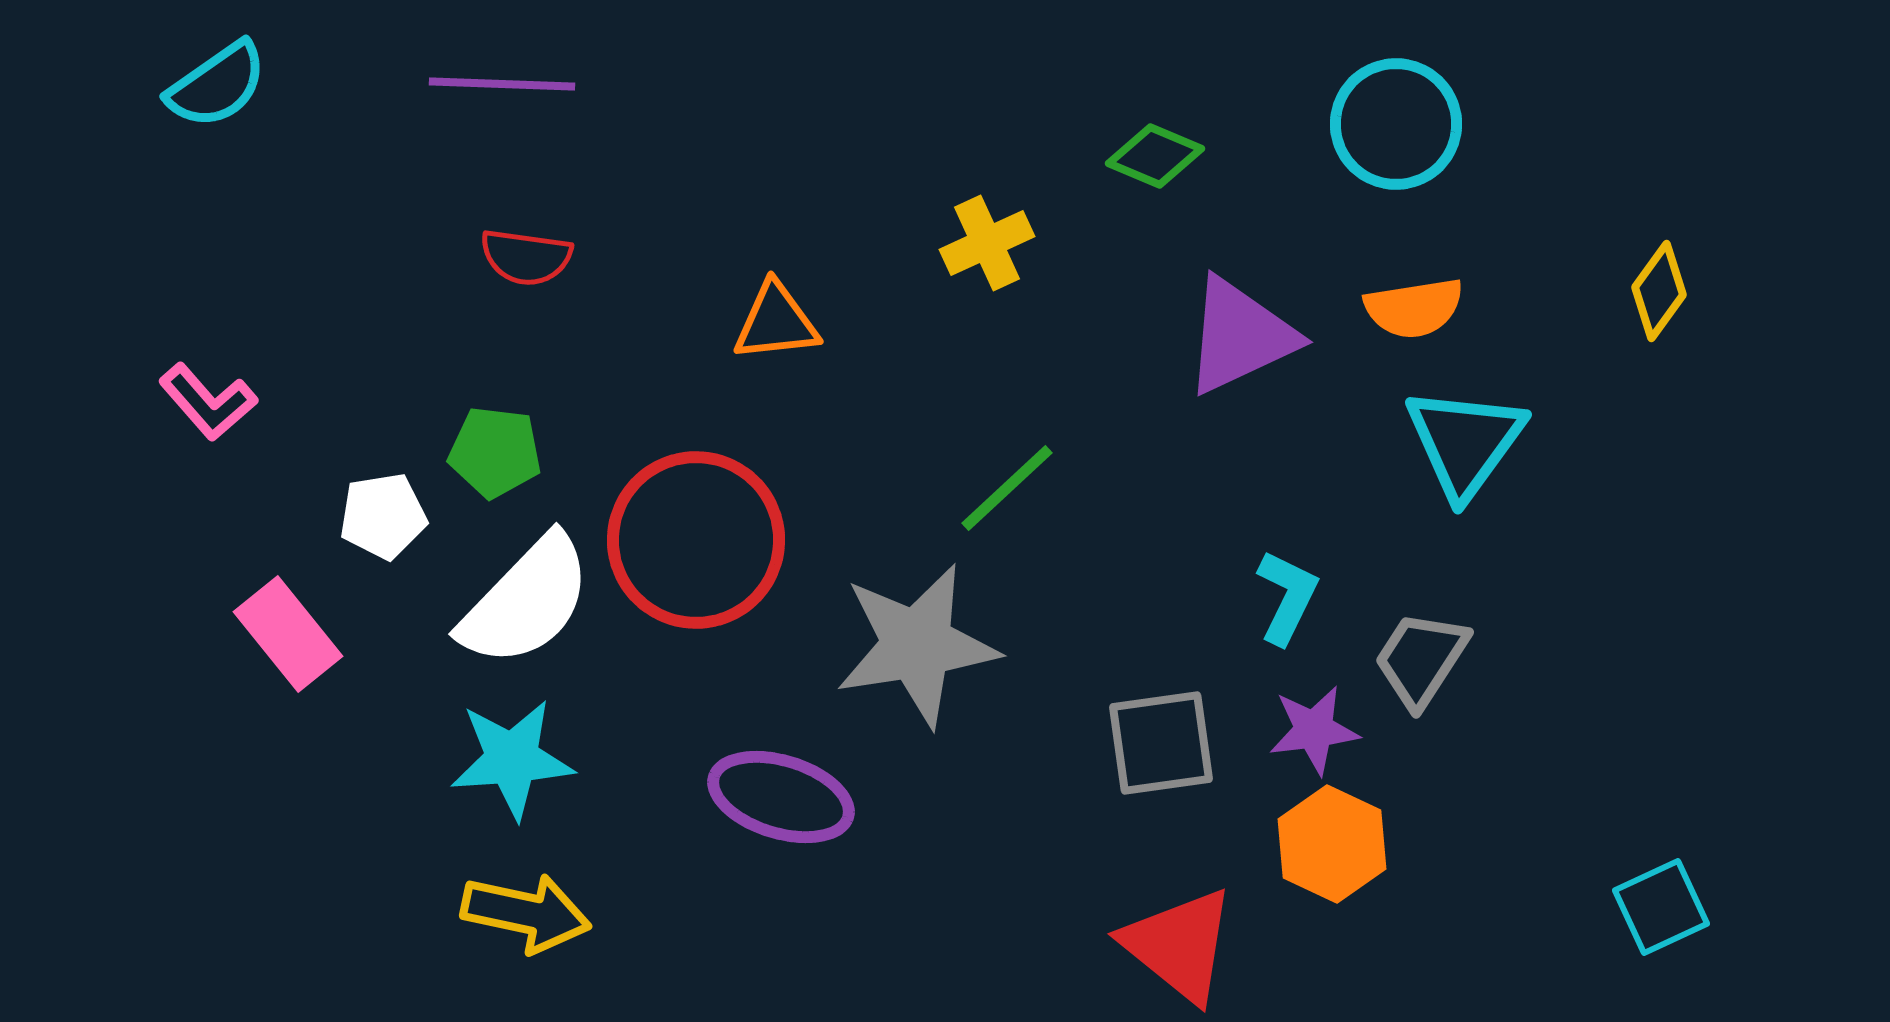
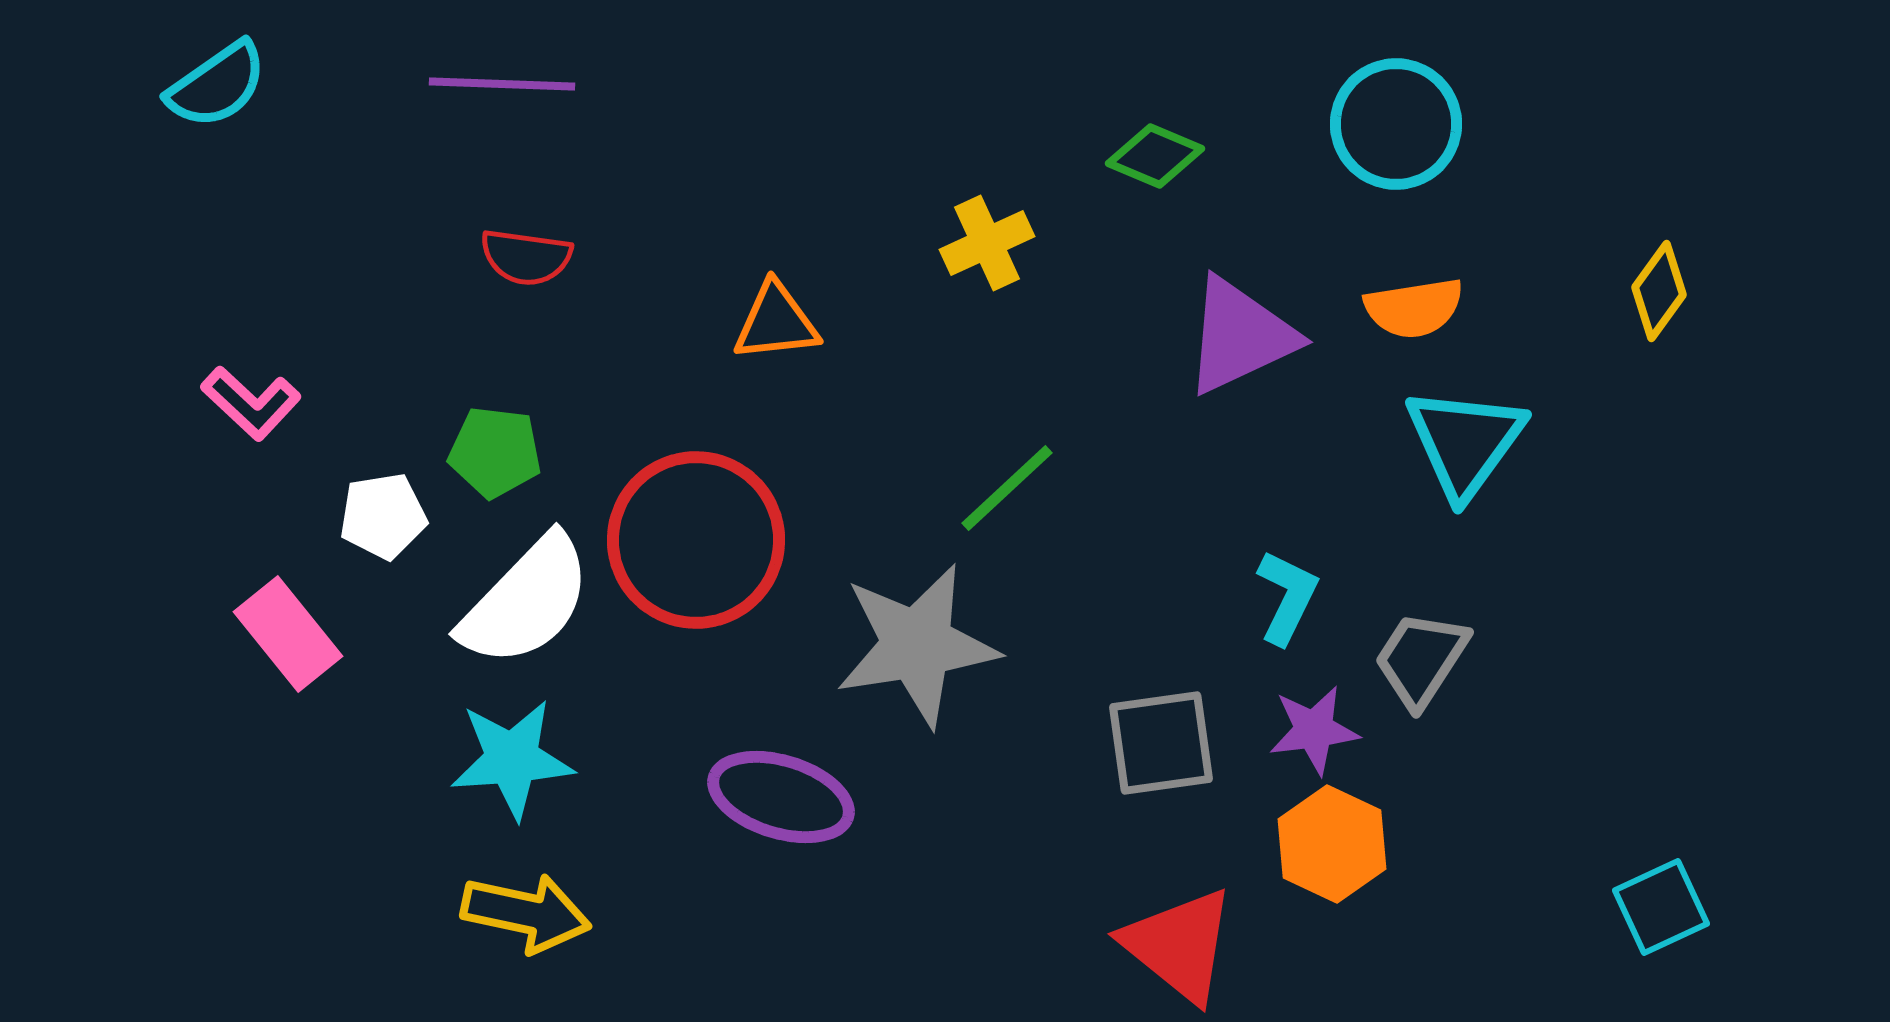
pink L-shape: moved 43 px right, 1 px down; rotated 6 degrees counterclockwise
